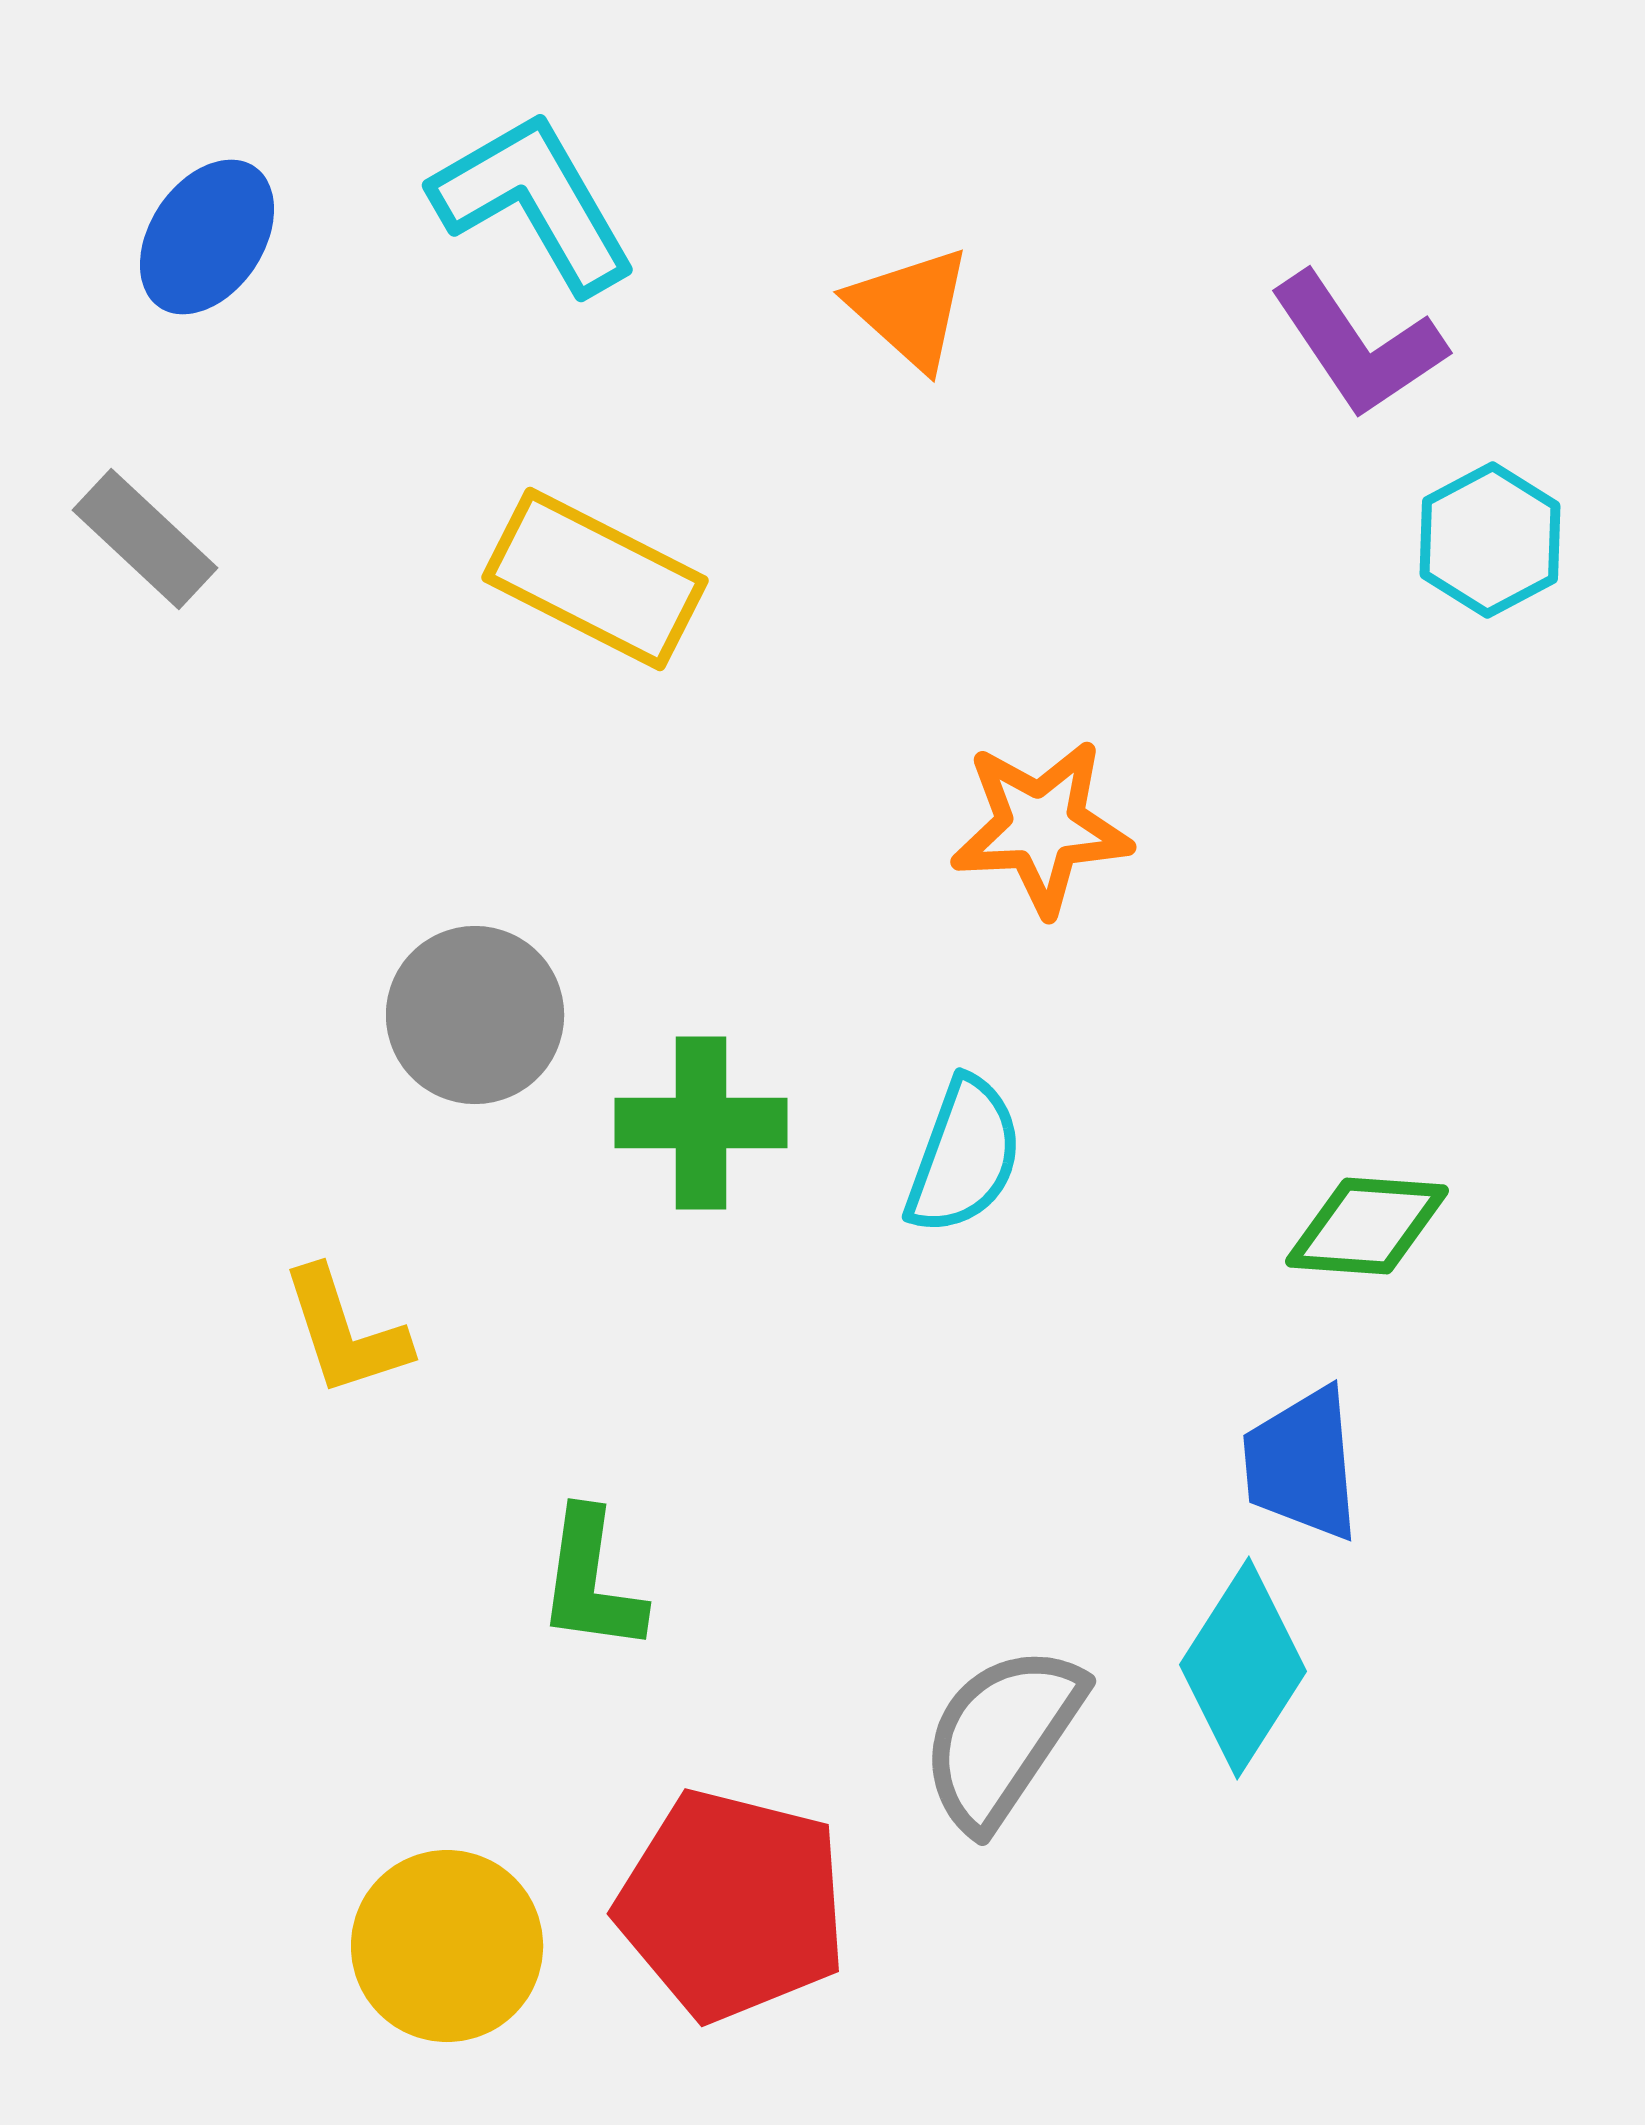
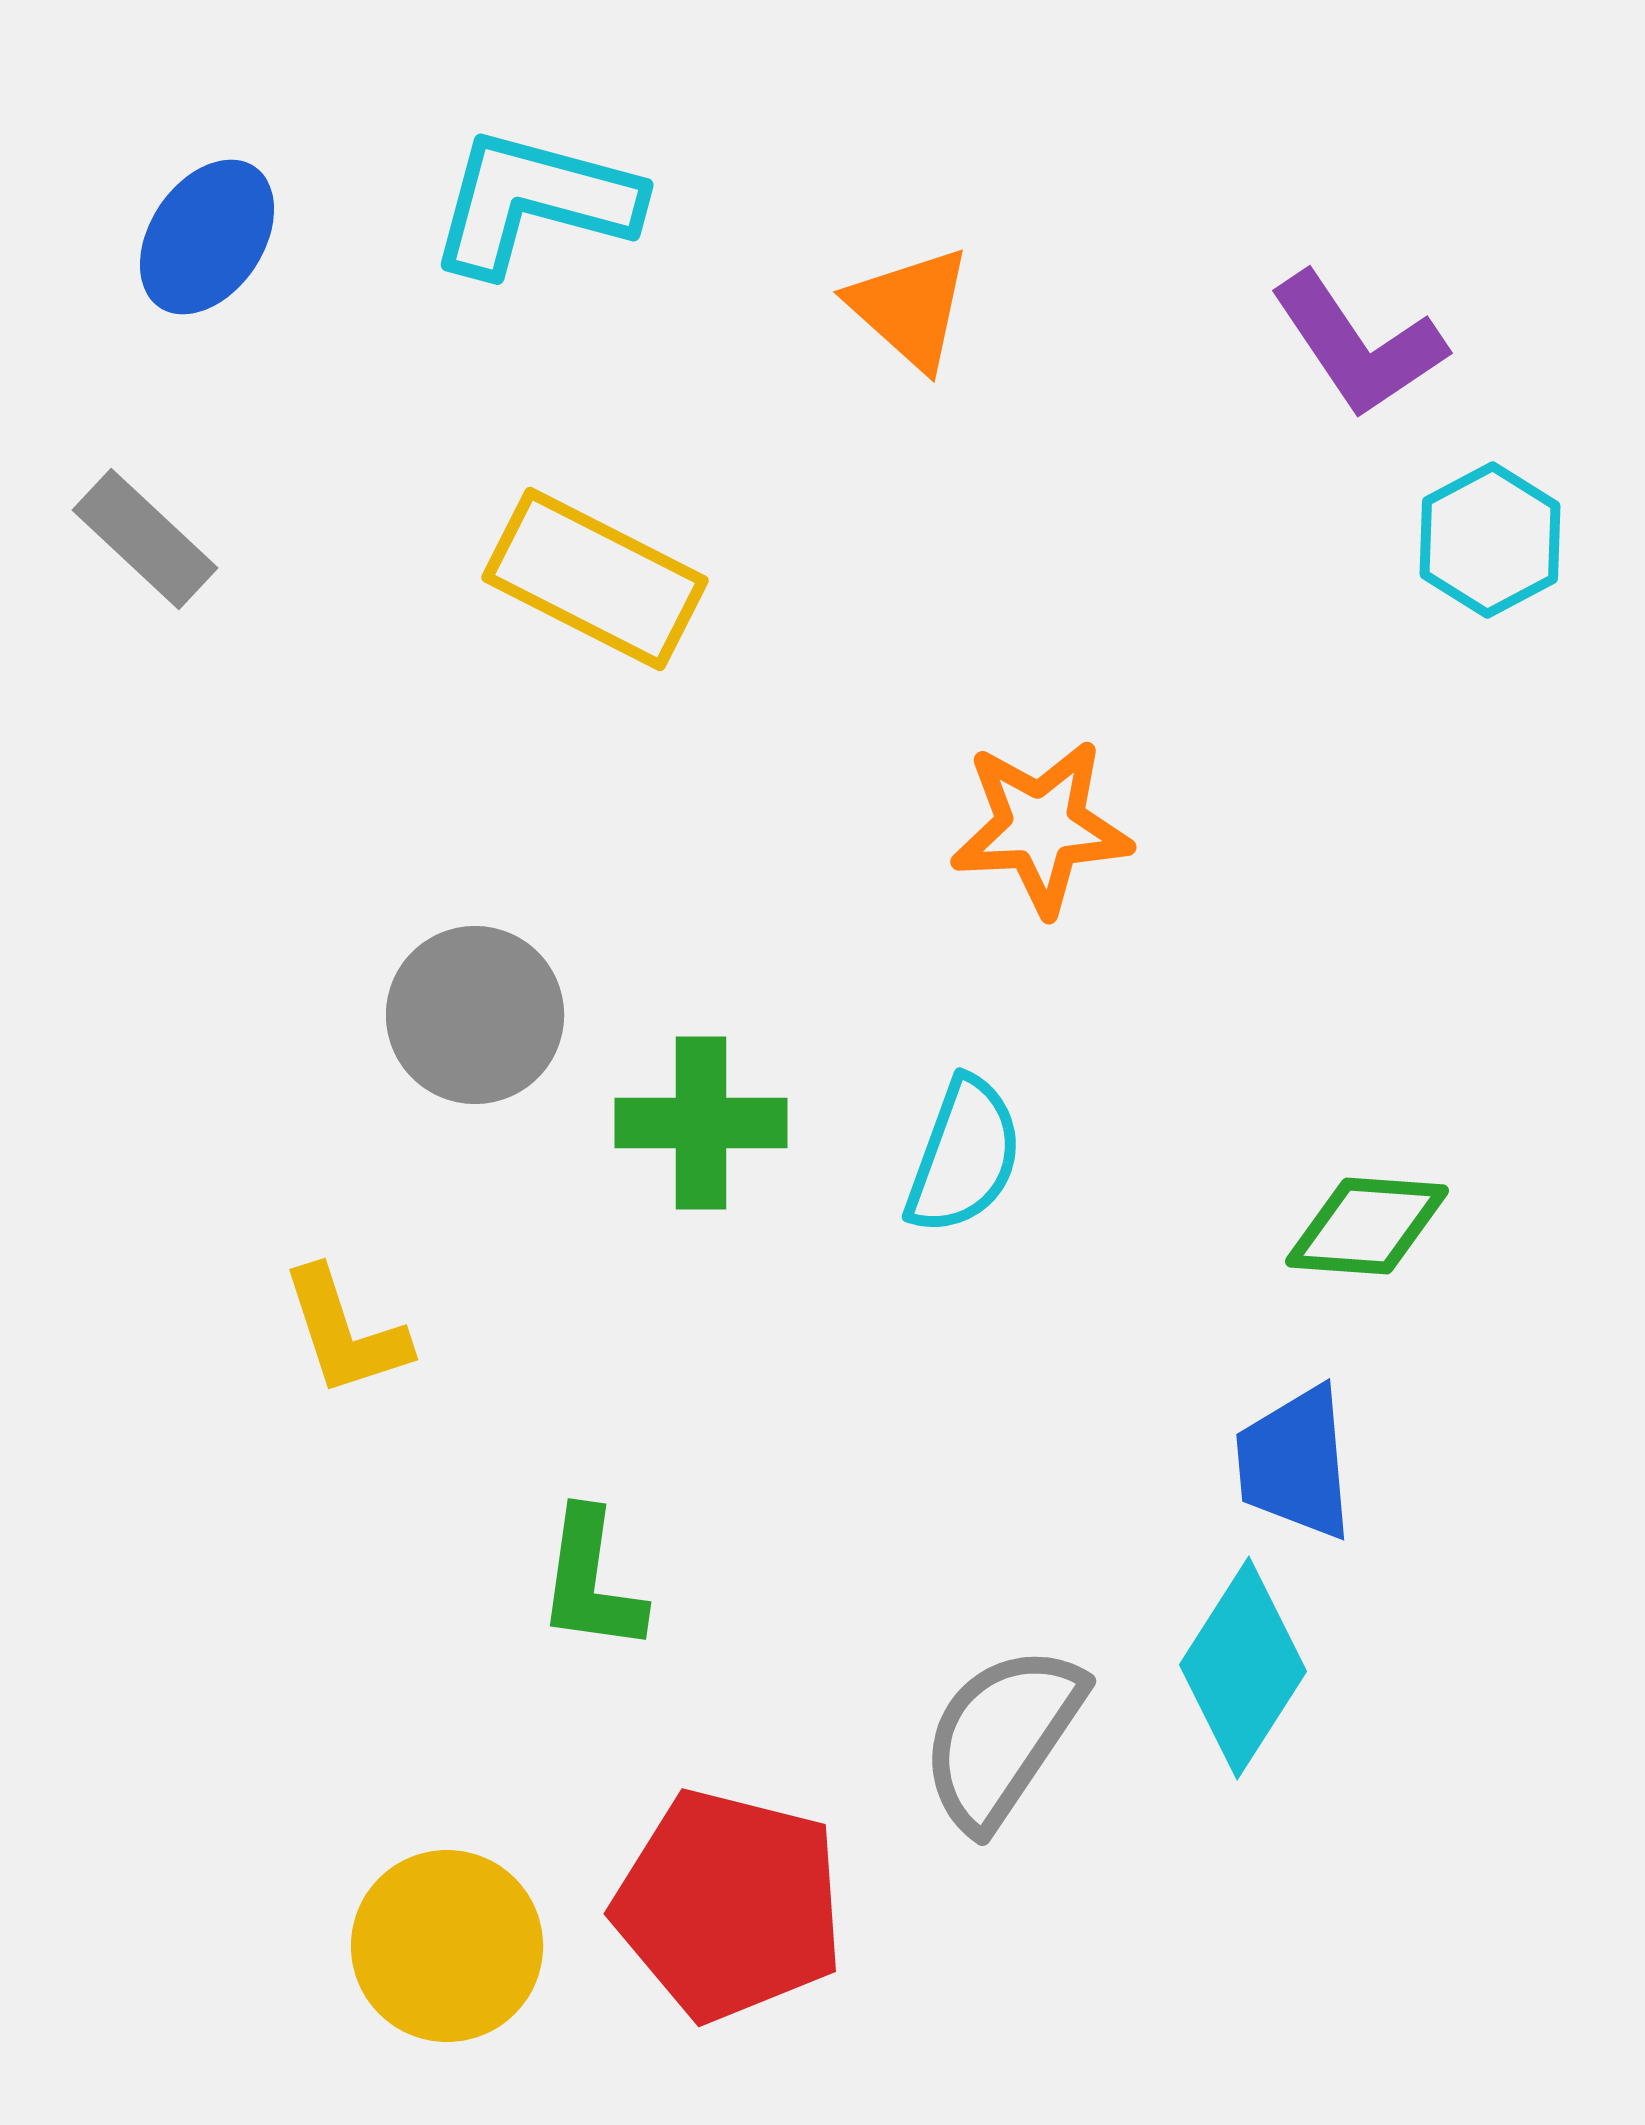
cyan L-shape: rotated 45 degrees counterclockwise
blue trapezoid: moved 7 px left, 1 px up
red pentagon: moved 3 px left
